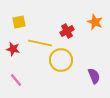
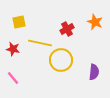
red cross: moved 2 px up
purple semicircle: moved 4 px up; rotated 28 degrees clockwise
pink line: moved 3 px left, 2 px up
